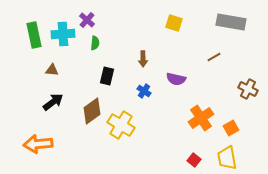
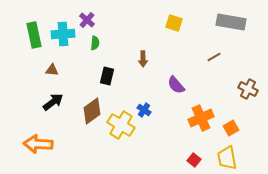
purple semicircle: moved 6 px down; rotated 36 degrees clockwise
blue cross: moved 19 px down
orange cross: rotated 10 degrees clockwise
orange arrow: rotated 8 degrees clockwise
